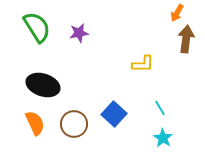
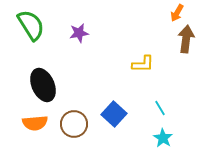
green semicircle: moved 6 px left, 2 px up
black ellipse: rotated 48 degrees clockwise
orange semicircle: rotated 110 degrees clockwise
